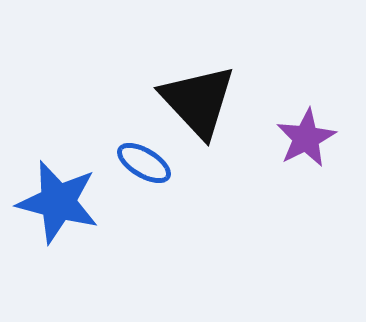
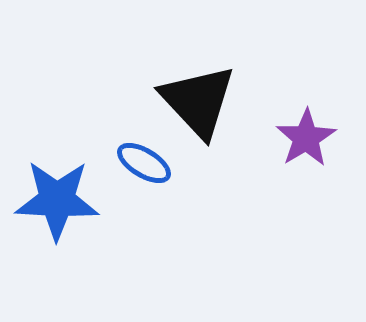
purple star: rotated 4 degrees counterclockwise
blue star: moved 1 px left, 2 px up; rotated 12 degrees counterclockwise
